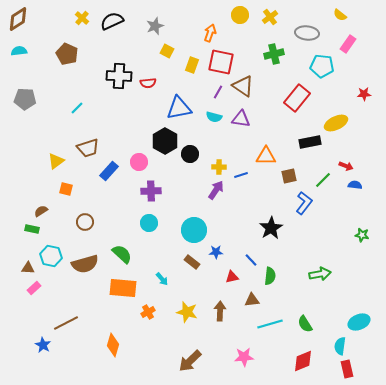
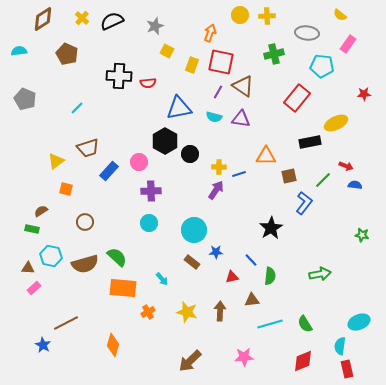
yellow cross at (270, 17): moved 3 px left, 1 px up; rotated 35 degrees clockwise
brown diamond at (18, 19): moved 25 px right
gray pentagon at (25, 99): rotated 20 degrees clockwise
blue line at (241, 175): moved 2 px left, 1 px up
green semicircle at (122, 254): moved 5 px left, 3 px down
